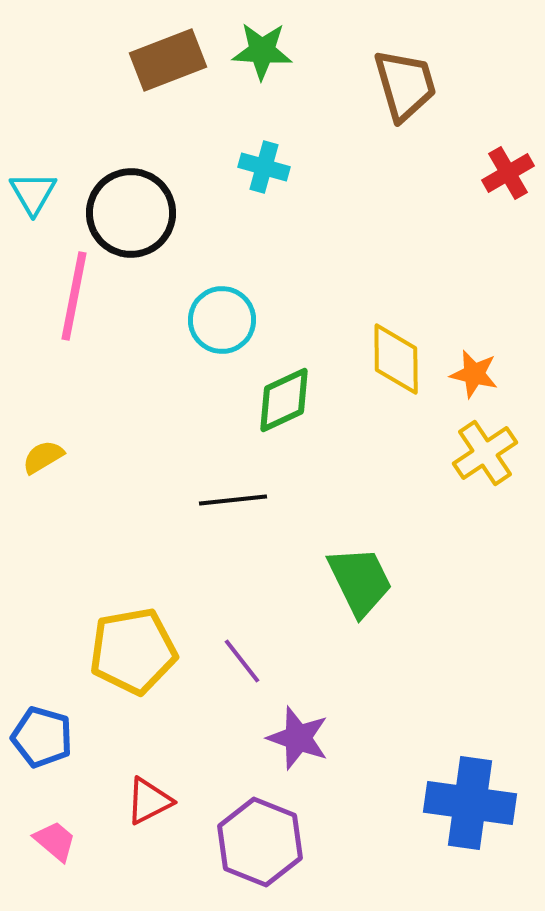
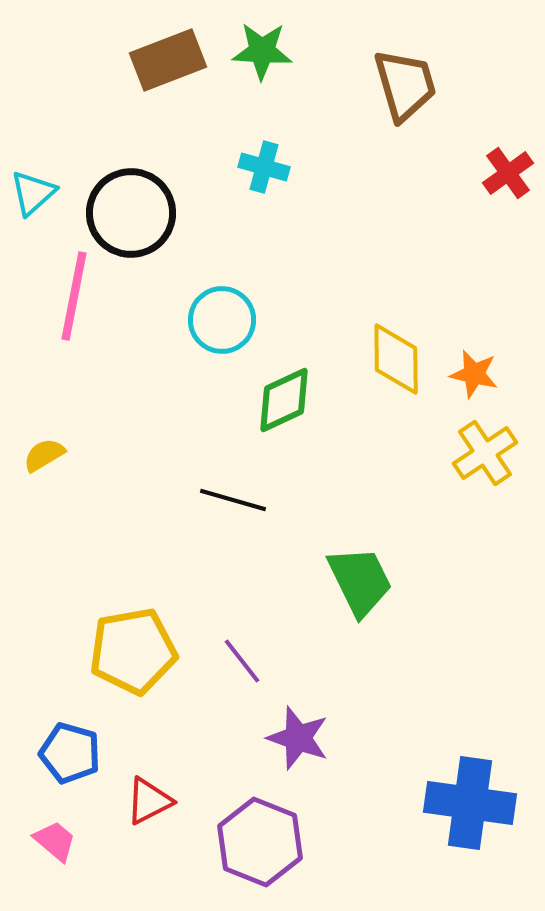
red cross: rotated 6 degrees counterclockwise
cyan triangle: rotated 18 degrees clockwise
yellow semicircle: moved 1 px right, 2 px up
black line: rotated 22 degrees clockwise
blue pentagon: moved 28 px right, 16 px down
